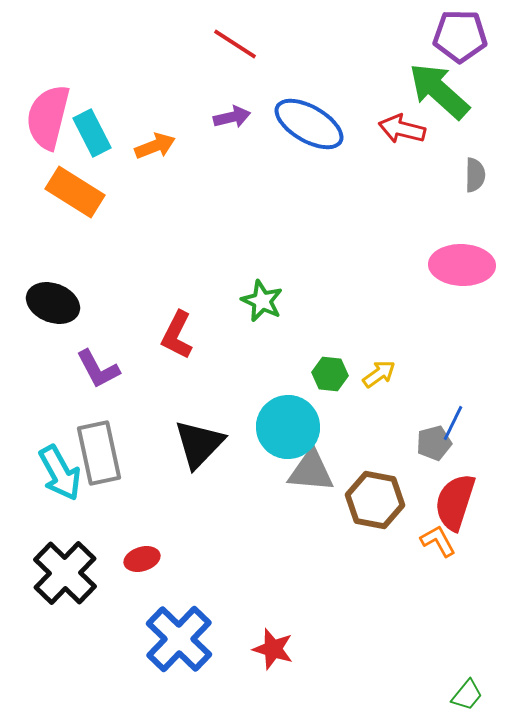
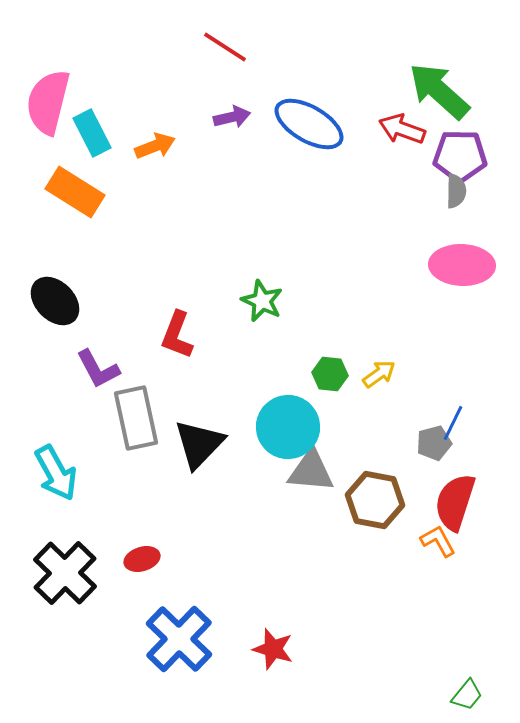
purple pentagon: moved 120 px down
red line: moved 10 px left, 3 px down
pink semicircle: moved 15 px up
red arrow: rotated 6 degrees clockwise
gray semicircle: moved 19 px left, 16 px down
black ellipse: moved 2 px right, 2 px up; rotated 24 degrees clockwise
red L-shape: rotated 6 degrees counterclockwise
gray rectangle: moved 37 px right, 35 px up
cyan arrow: moved 4 px left
